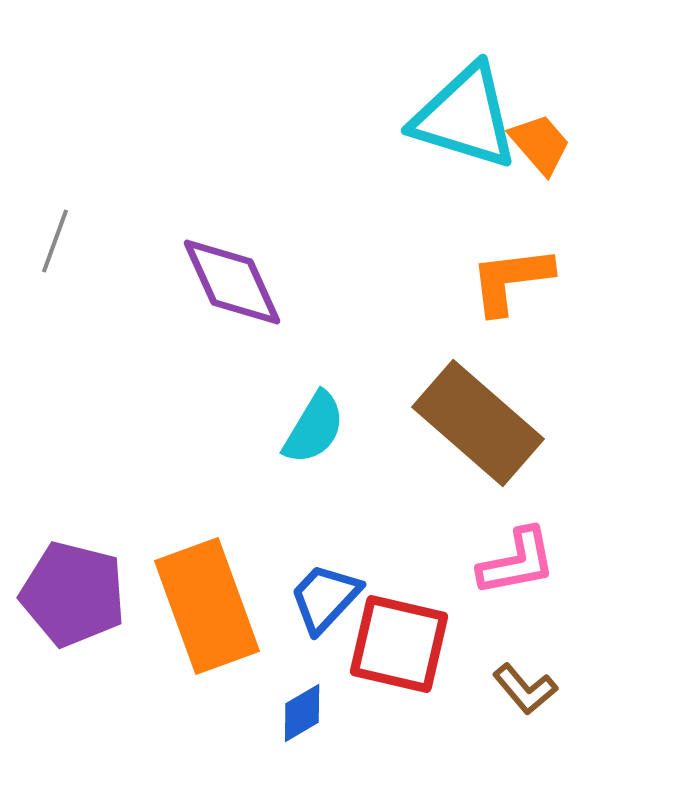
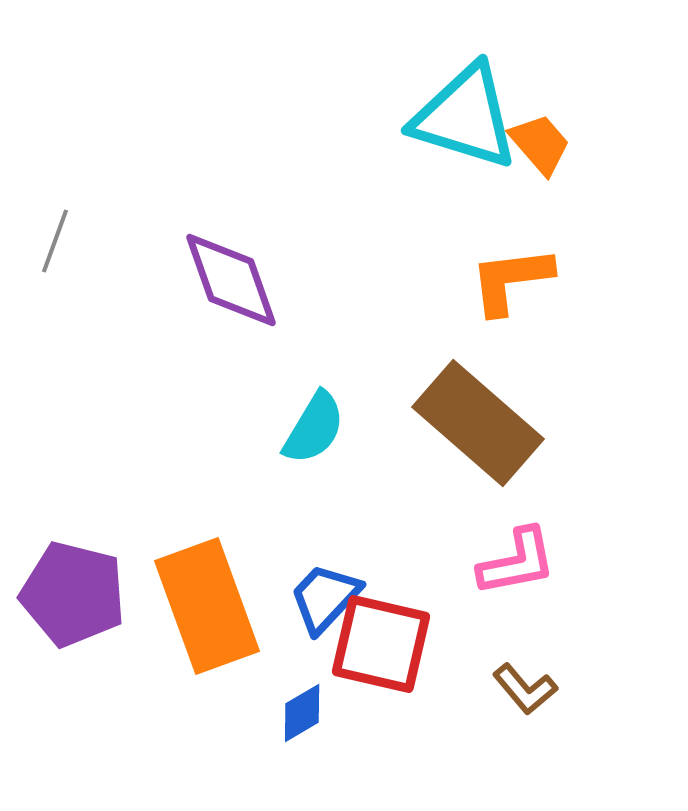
purple diamond: moved 1 px left, 2 px up; rotated 5 degrees clockwise
red square: moved 18 px left
